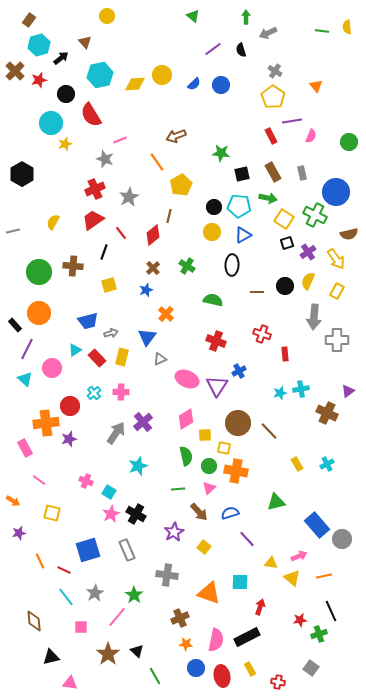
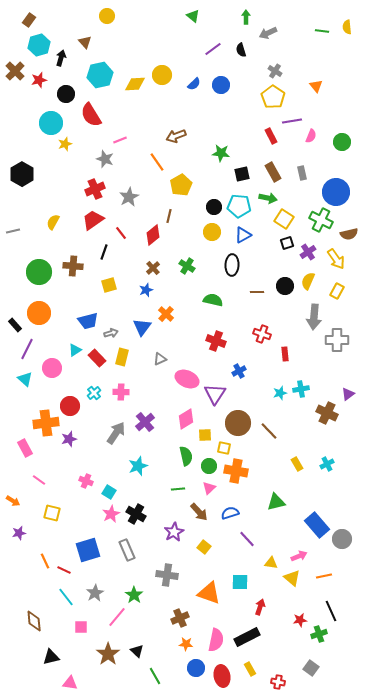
black arrow at (61, 58): rotated 35 degrees counterclockwise
green circle at (349, 142): moved 7 px left
green cross at (315, 215): moved 6 px right, 5 px down
blue triangle at (147, 337): moved 5 px left, 10 px up
purple triangle at (217, 386): moved 2 px left, 8 px down
purple triangle at (348, 391): moved 3 px down
purple cross at (143, 422): moved 2 px right
orange line at (40, 561): moved 5 px right
